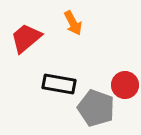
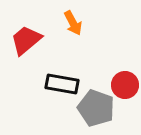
red trapezoid: moved 2 px down
black rectangle: moved 3 px right
